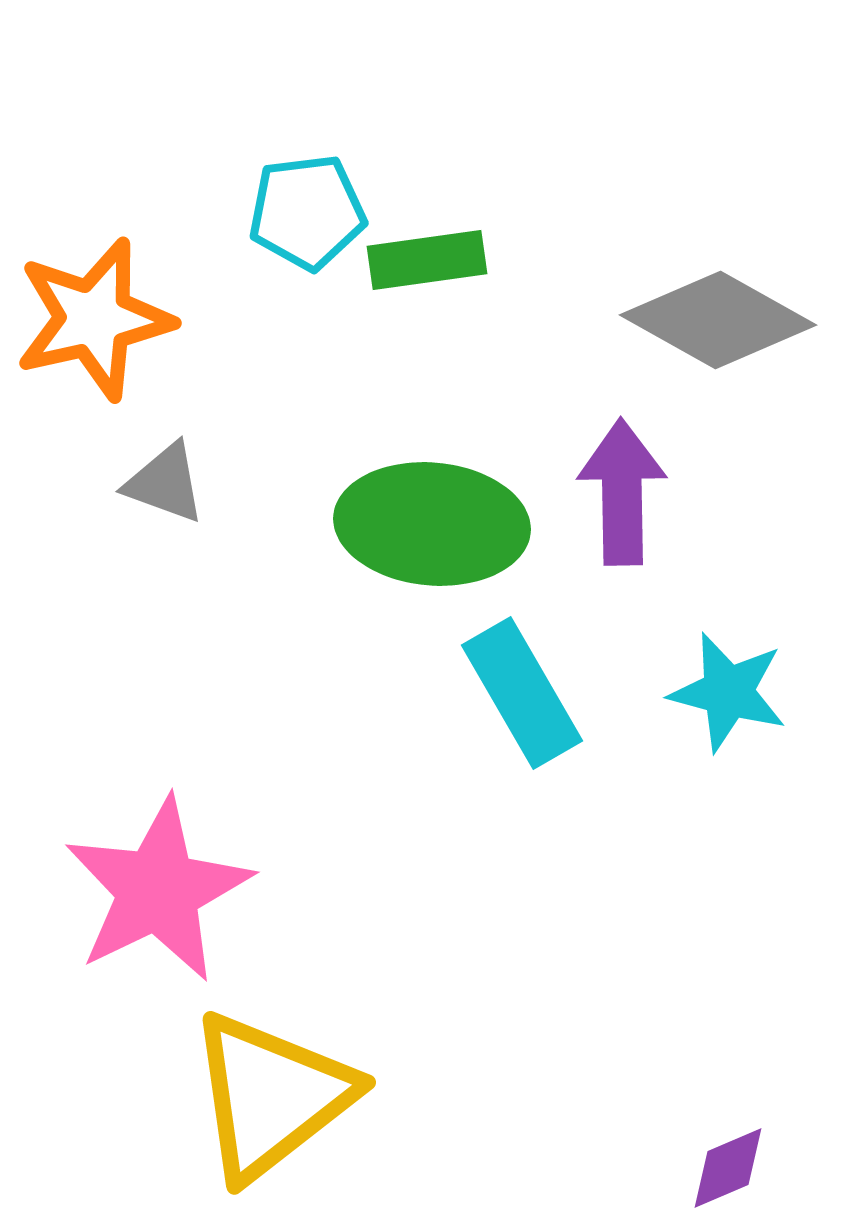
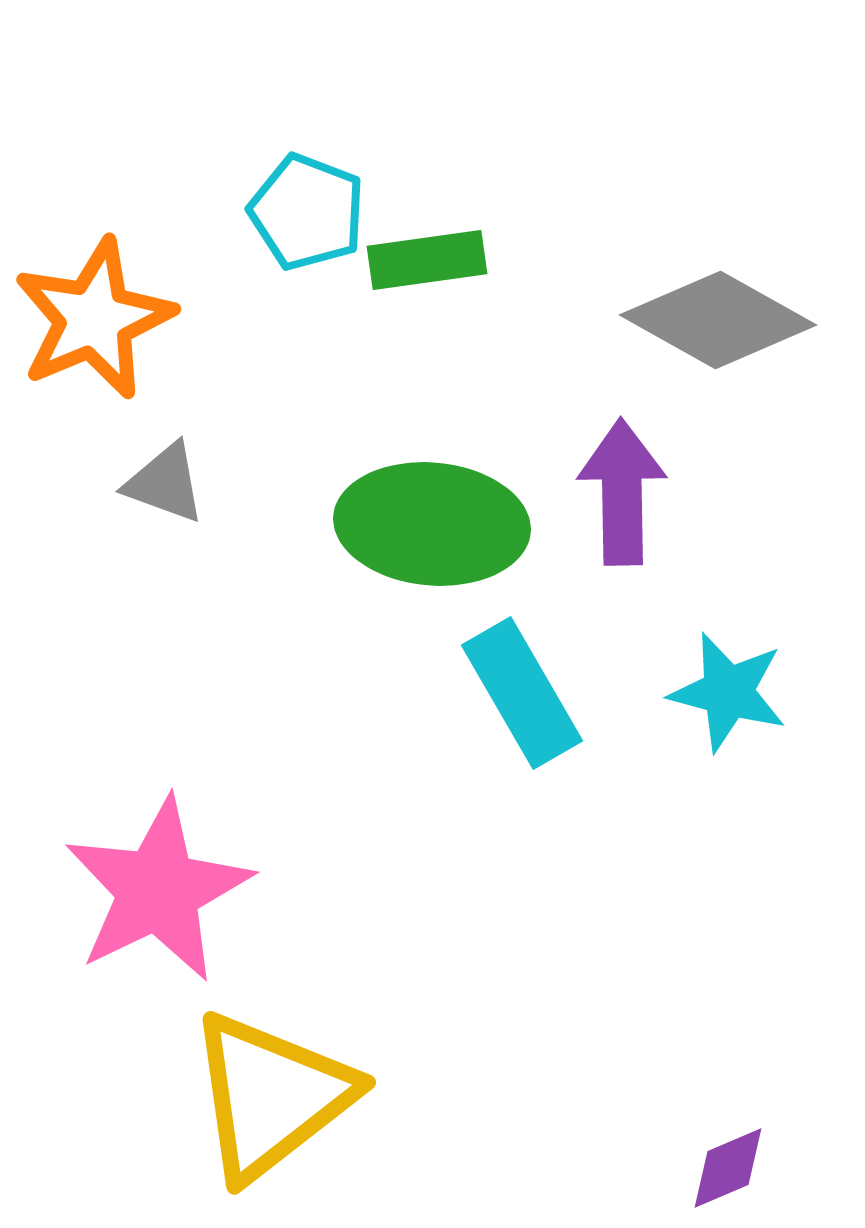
cyan pentagon: rotated 28 degrees clockwise
orange star: rotated 10 degrees counterclockwise
